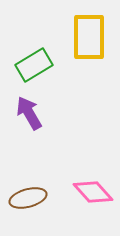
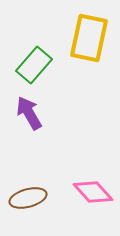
yellow rectangle: moved 1 px down; rotated 12 degrees clockwise
green rectangle: rotated 18 degrees counterclockwise
